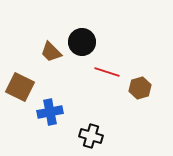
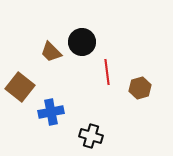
red line: rotated 65 degrees clockwise
brown square: rotated 12 degrees clockwise
blue cross: moved 1 px right
